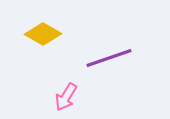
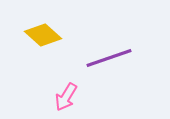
yellow diamond: moved 1 px down; rotated 12 degrees clockwise
